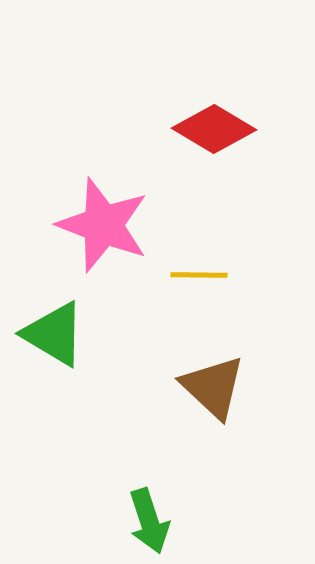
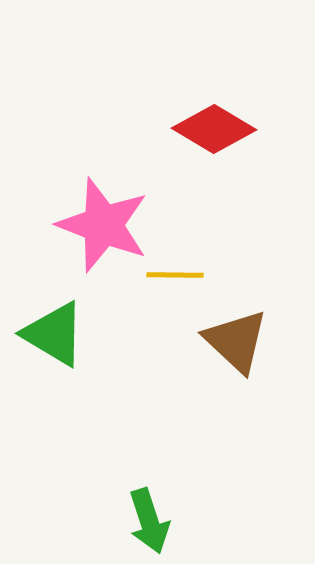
yellow line: moved 24 px left
brown triangle: moved 23 px right, 46 px up
